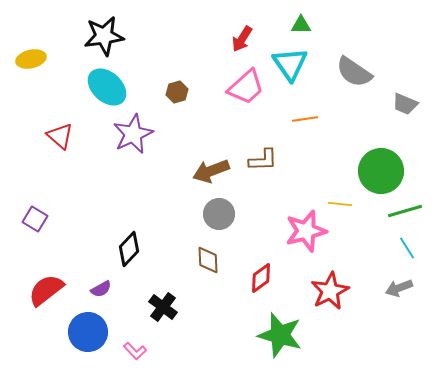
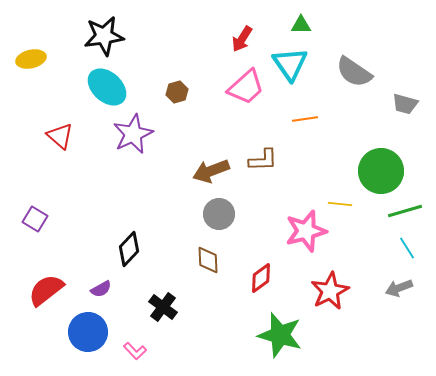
gray trapezoid: rotated 8 degrees counterclockwise
